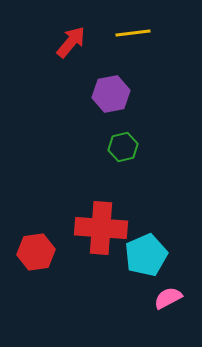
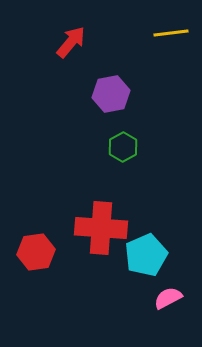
yellow line: moved 38 px right
green hexagon: rotated 16 degrees counterclockwise
